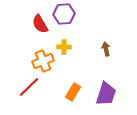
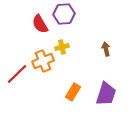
yellow cross: moved 2 px left; rotated 16 degrees counterclockwise
red line: moved 12 px left, 13 px up
